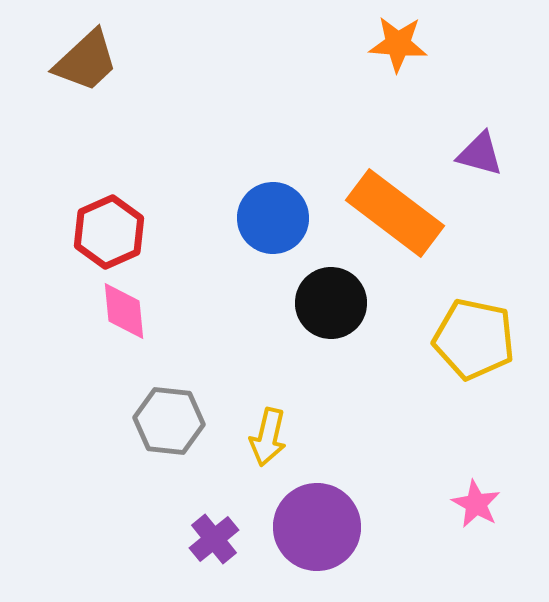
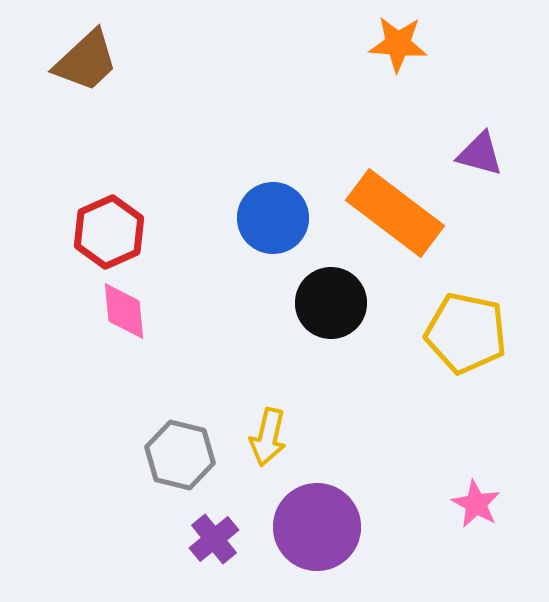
yellow pentagon: moved 8 px left, 6 px up
gray hexagon: moved 11 px right, 34 px down; rotated 8 degrees clockwise
